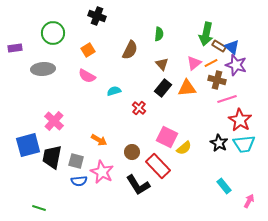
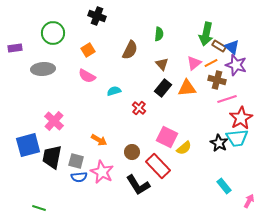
red star: moved 1 px right, 2 px up; rotated 10 degrees clockwise
cyan trapezoid: moved 7 px left, 6 px up
blue semicircle: moved 4 px up
